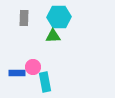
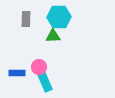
gray rectangle: moved 2 px right, 1 px down
pink circle: moved 6 px right
cyan rectangle: rotated 12 degrees counterclockwise
